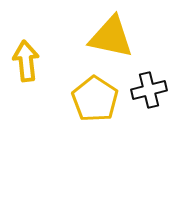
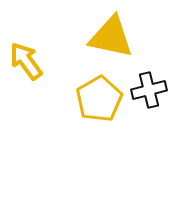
yellow arrow: rotated 30 degrees counterclockwise
yellow pentagon: moved 4 px right; rotated 9 degrees clockwise
